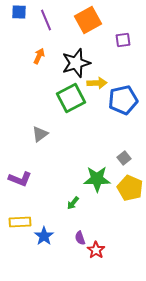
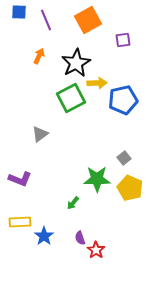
black star: rotated 12 degrees counterclockwise
